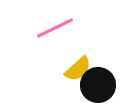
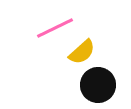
yellow semicircle: moved 4 px right, 17 px up
